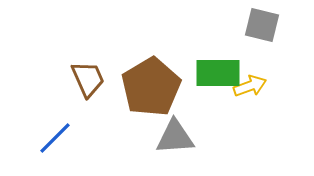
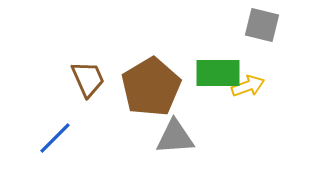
yellow arrow: moved 2 px left
